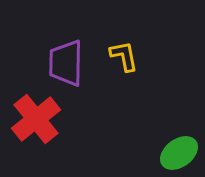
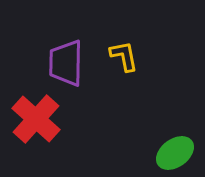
red cross: rotated 9 degrees counterclockwise
green ellipse: moved 4 px left
